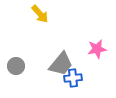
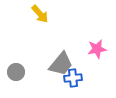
gray circle: moved 6 px down
